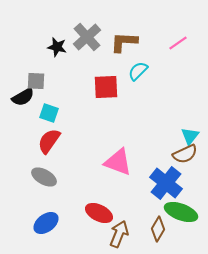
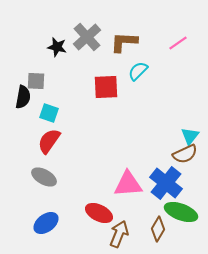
black semicircle: rotated 50 degrees counterclockwise
pink triangle: moved 10 px right, 22 px down; rotated 24 degrees counterclockwise
